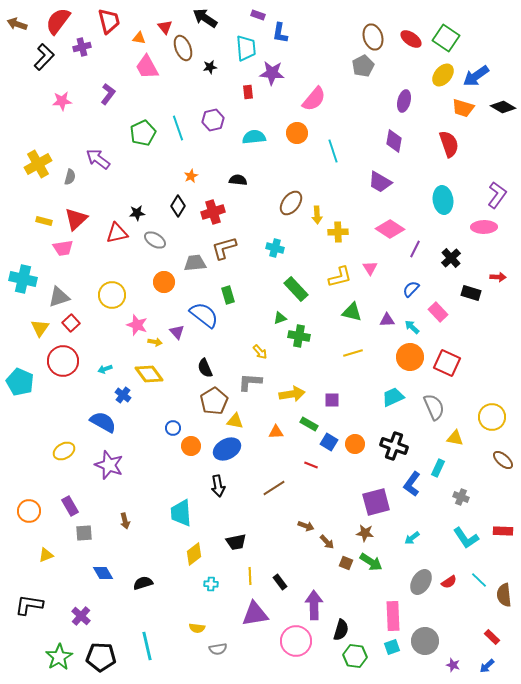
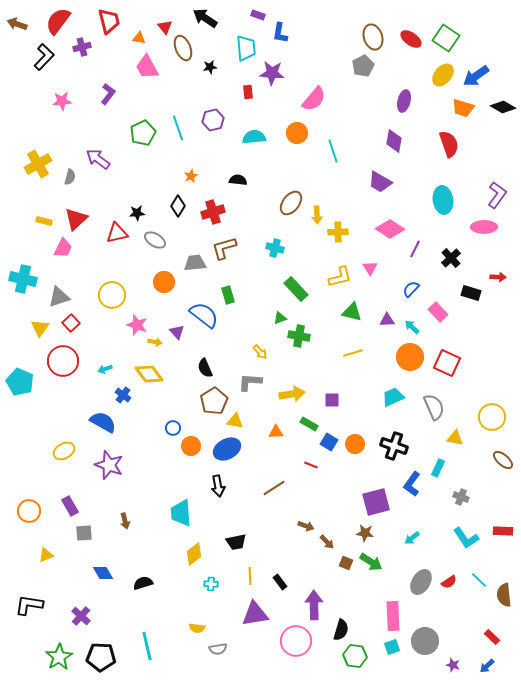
pink trapezoid at (63, 248): rotated 55 degrees counterclockwise
